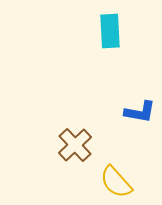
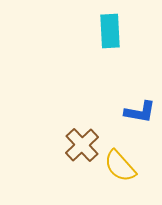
brown cross: moved 7 px right
yellow semicircle: moved 4 px right, 16 px up
